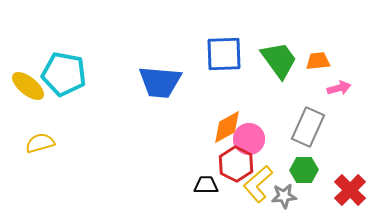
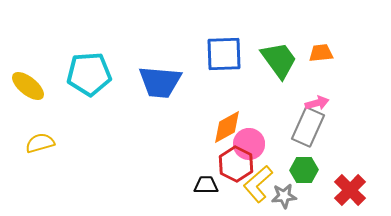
orange trapezoid: moved 3 px right, 8 px up
cyan pentagon: moved 25 px right; rotated 15 degrees counterclockwise
pink arrow: moved 22 px left, 15 px down
pink circle: moved 5 px down
